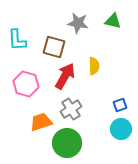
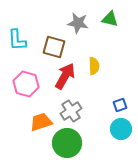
green triangle: moved 3 px left, 2 px up
gray cross: moved 2 px down
